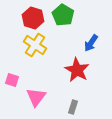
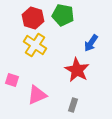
green pentagon: rotated 20 degrees counterclockwise
pink triangle: moved 1 px right, 2 px up; rotated 30 degrees clockwise
gray rectangle: moved 2 px up
